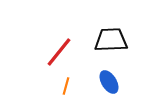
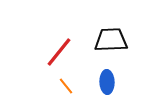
blue ellipse: moved 2 px left; rotated 30 degrees clockwise
orange line: rotated 54 degrees counterclockwise
